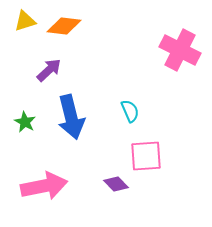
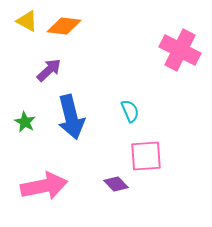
yellow triangle: moved 2 px right; rotated 45 degrees clockwise
